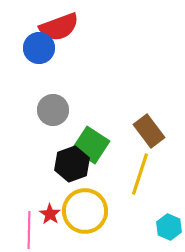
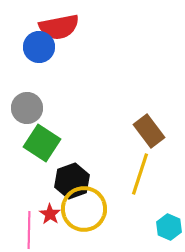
red semicircle: rotated 9 degrees clockwise
blue circle: moved 1 px up
gray circle: moved 26 px left, 2 px up
green square: moved 49 px left, 2 px up
black hexagon: moved 17 px down
yellow circle: moved 1 px left, 2 px up
